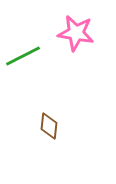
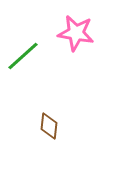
green line: rotated 15 degrees counterclockwise
